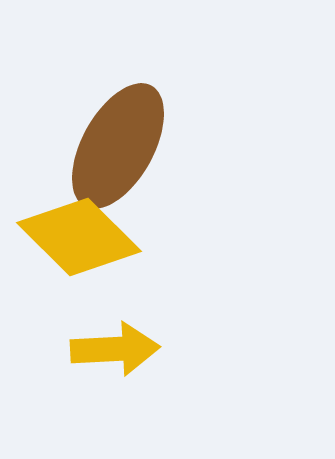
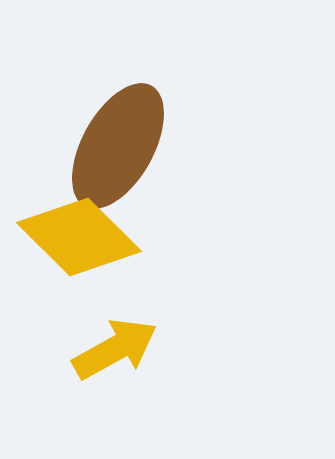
yellow arrow: rotated 26 degrees counterclockwise
